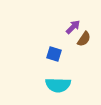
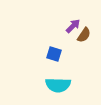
purple arrow: moved 1 px up
brown semicircle: moved 4 px up
